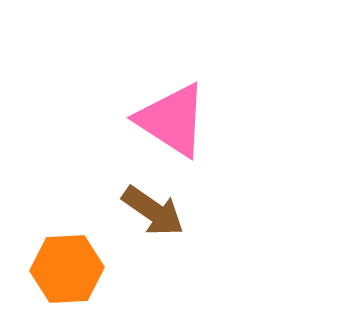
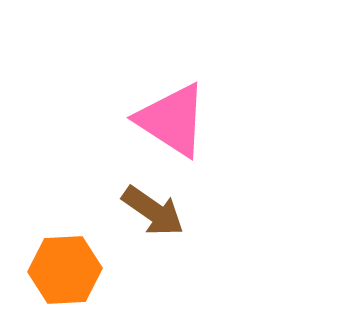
orange hexagon: moved 2 px left, 1 px down
